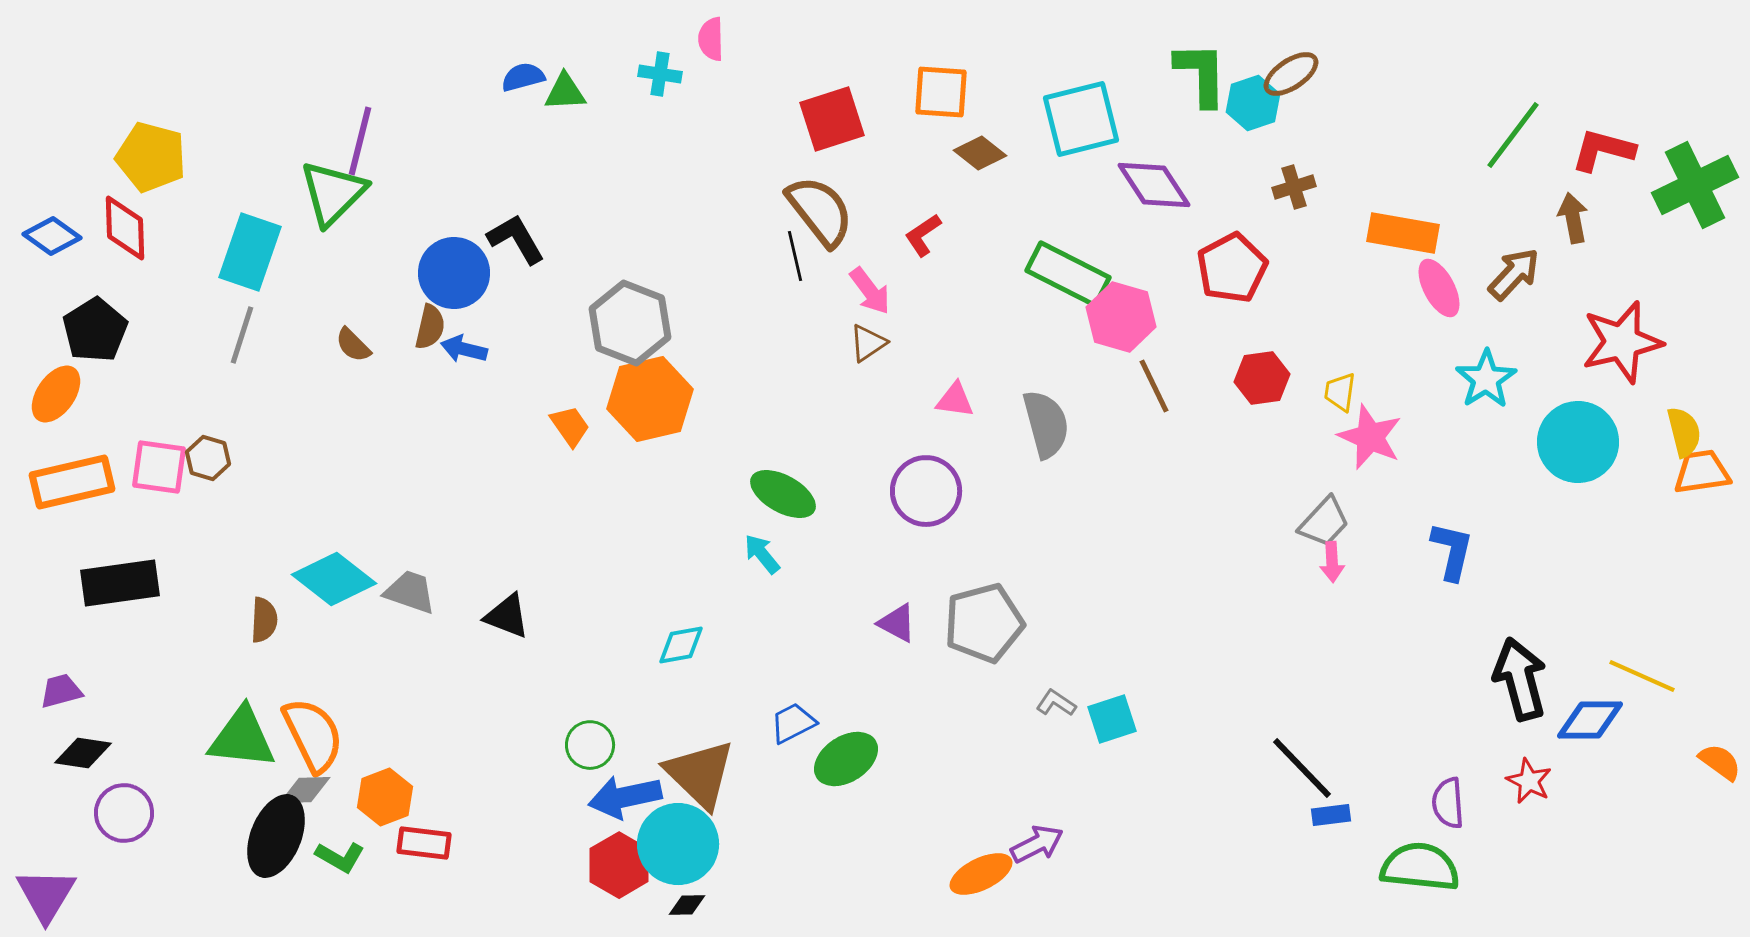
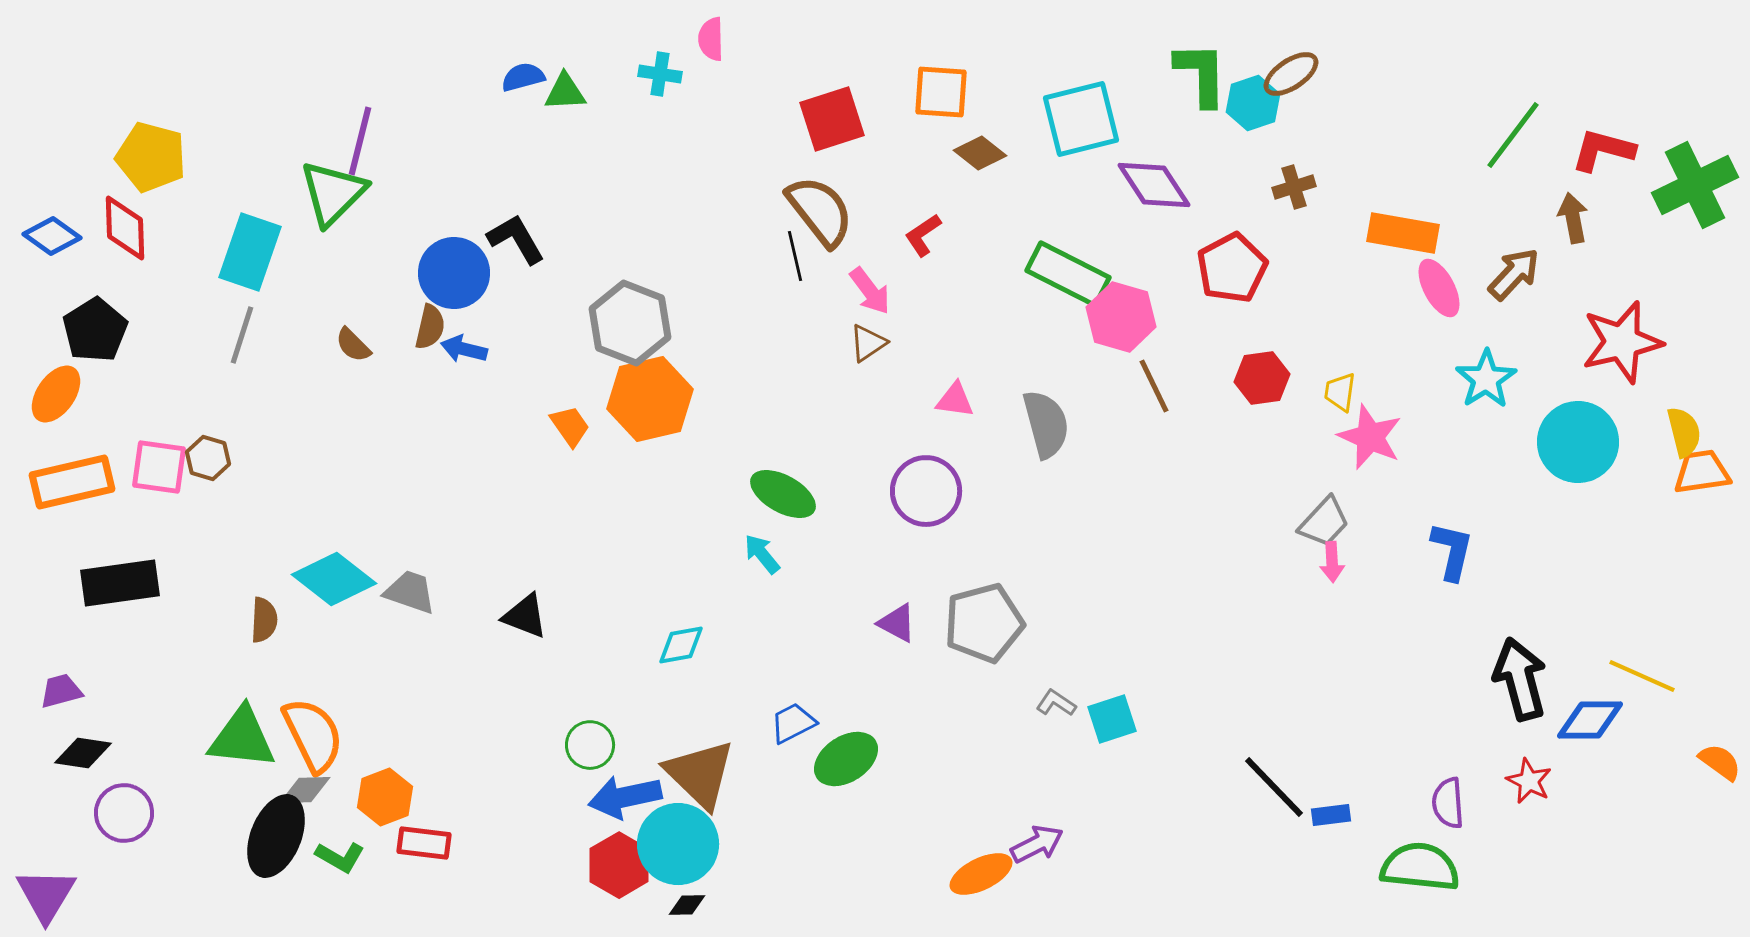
black triangle at (507, 616): moved 18 px right
black line at (1302, 768): moved 28 px left, 19 px down
